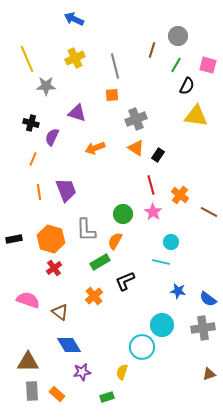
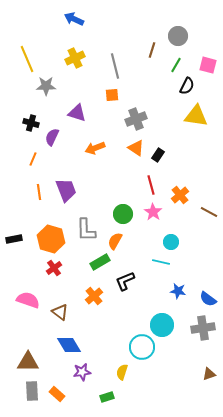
orange cross at (180, 195): rotated 12 degrees clockwise
